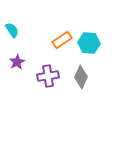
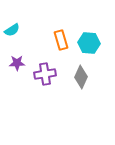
cyan semicircle: rotated 91 degrees clockwise
orange rectangle: moved 1 px left; rotated 72 degrees counterclockwise
purple star: moved 1 px down; rotated 28 degrees clockwise
purple cross: moved 3 px left, 2 px up
